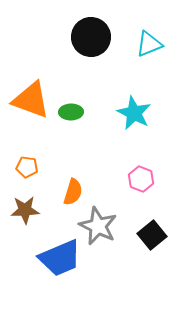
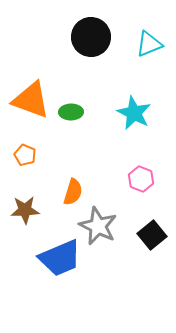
orange pentagon: moved 2 px left, 12 px up; rotated 15 degrees clockwise
